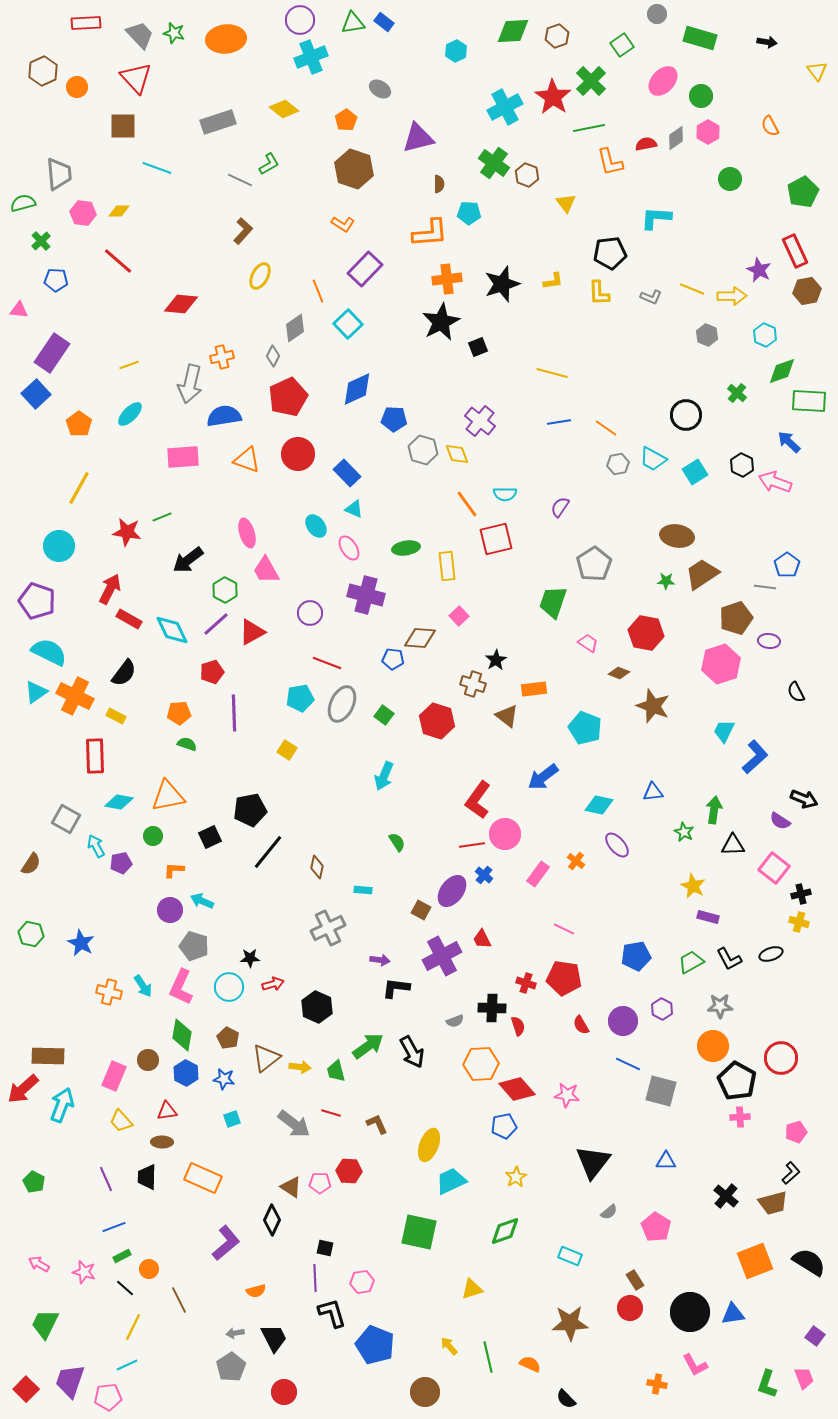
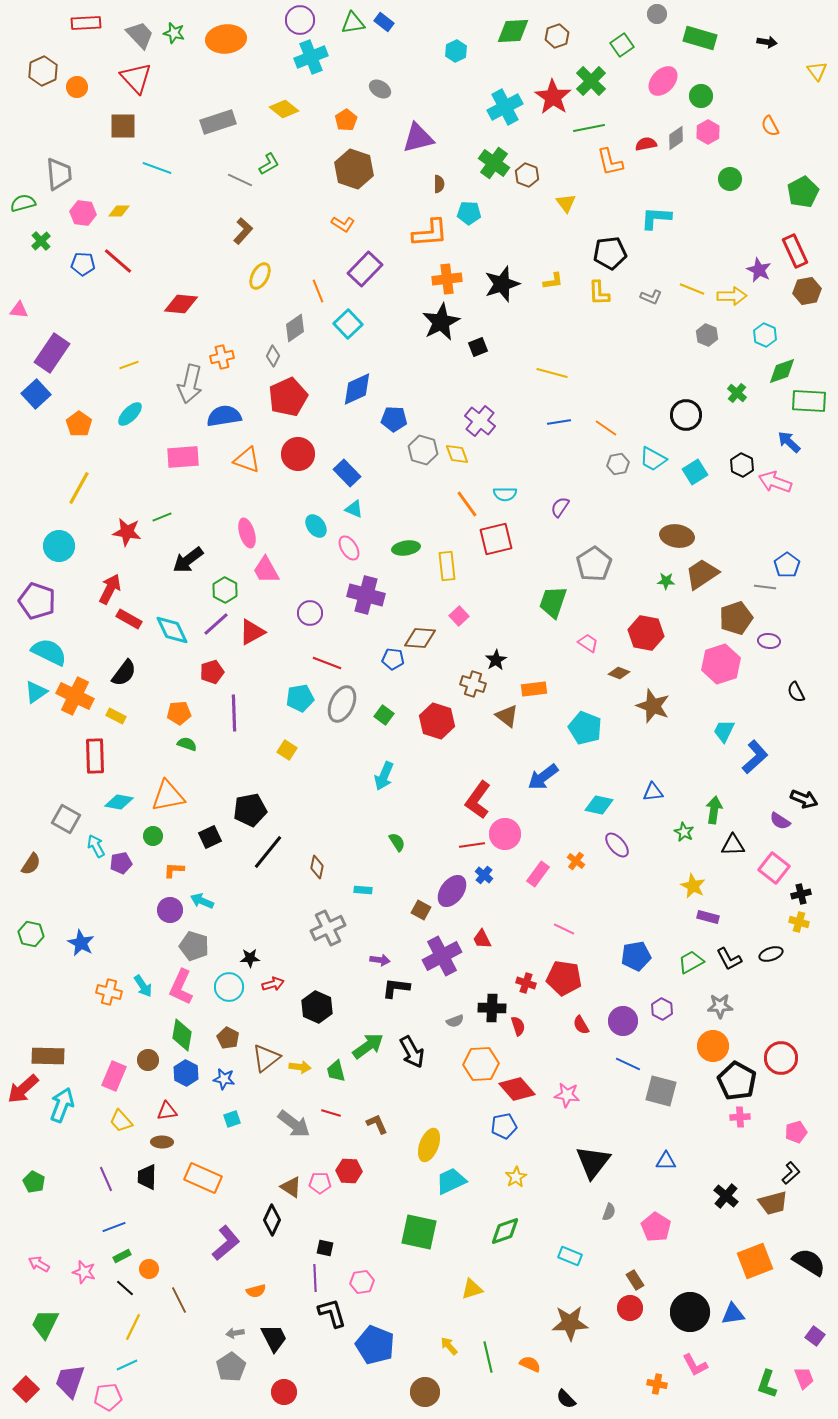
blue pentagon at (56, 280): moved 27 px right, 16 px up
gray semicircle at (609, 1212): rotated 30 degrees counterclockwise
